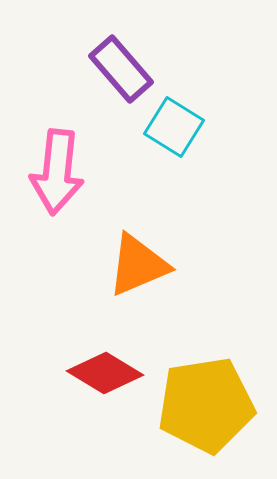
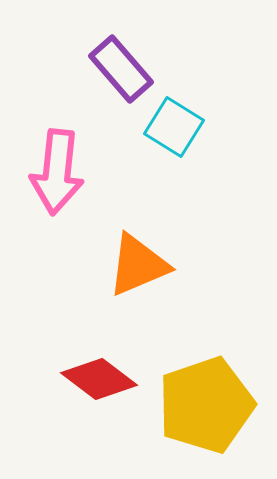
red diamond: moved 6 px left, 6 px down; rotated 6 degrees clockwise
yellow pentagon: rotated 10 degrees counterclockwise
